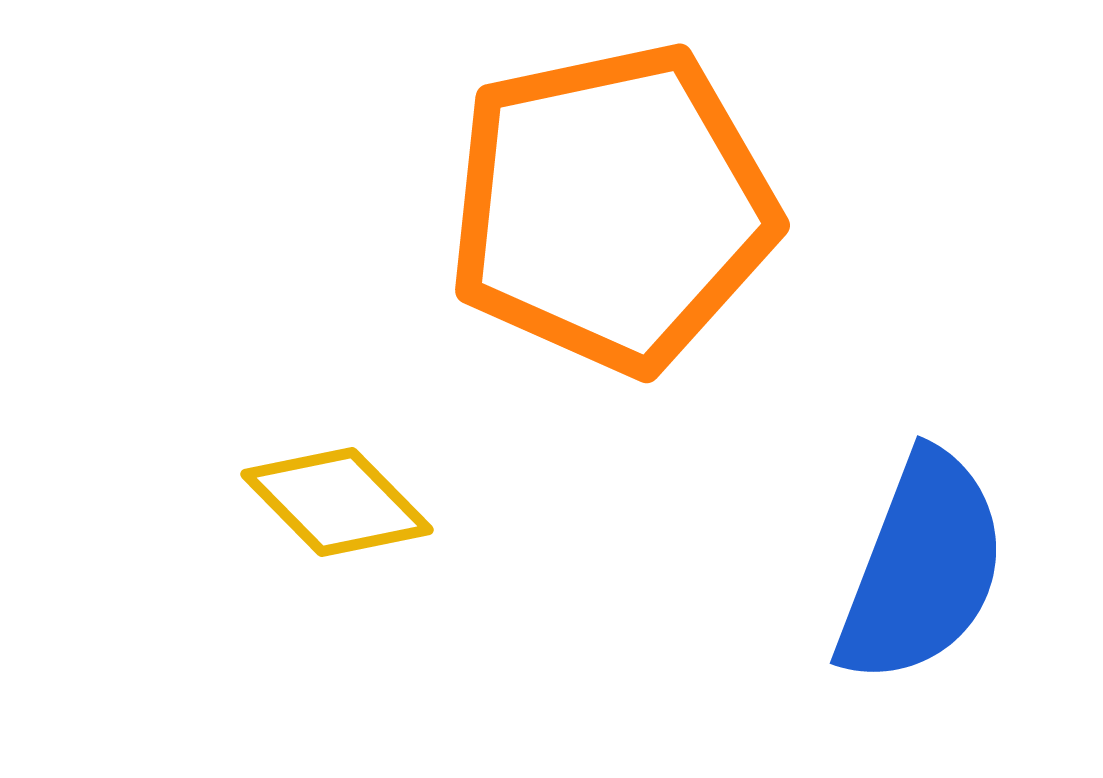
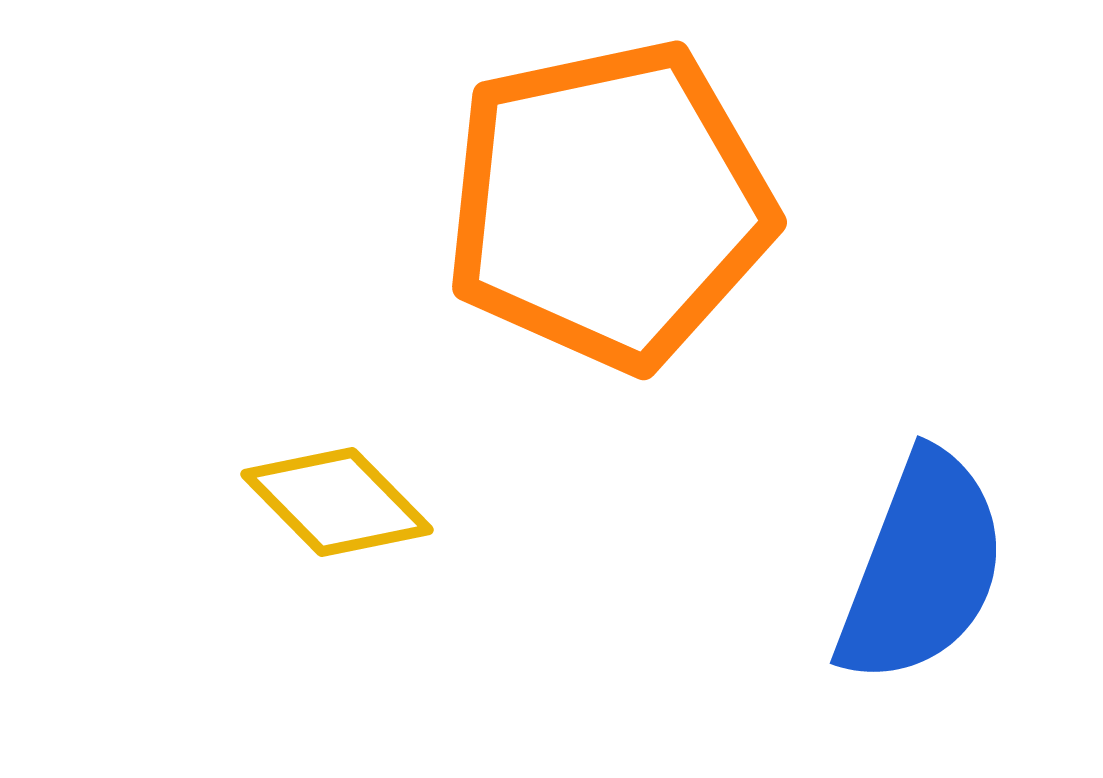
orange pentagon: moved 3 px left, 3 px up
